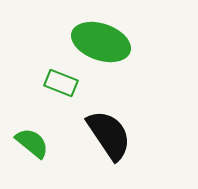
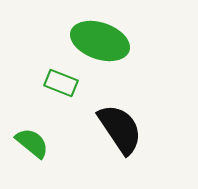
green ellipse: moved 1 px left, 1 px up
black semicircle: moved 11 px right, 6 px up
